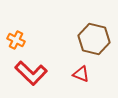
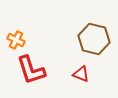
red L-shape: moved 3 px up; rotated 28 degrees clockwise
